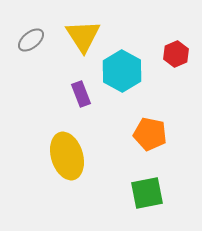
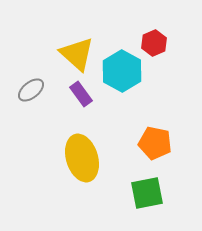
yellow triangle: moved 6 px left, 18 px down; rotated 15 degrees counterclockwise
gray ellipse: moved 50 px down
red hexagon: moved 22 px left, 11 px up
purple rectangle: rotated 15 degrees counterclockwise
orange pentagon: moved 5 px right, 9 px down
yellow ellipse: moved 15 px right, 2 px down
